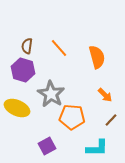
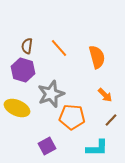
gray star: rotated 20 degrees clockwise
